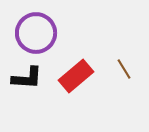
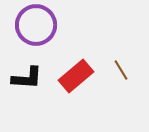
purple circle: moved 8 px up
brown line: moved 3 px left, 1 px down
